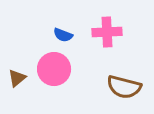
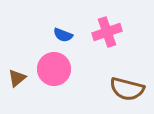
pink cross: rotated 16 degrees counterclockwise
brown semicircle: moved 3 px right, 2 px down
